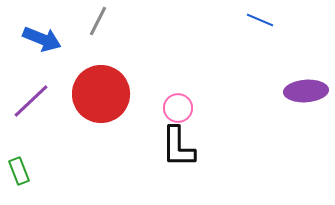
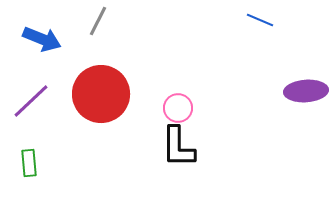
green rectangle: moved 10 px right, 8 px up; rotated 16 degrees clockwise
